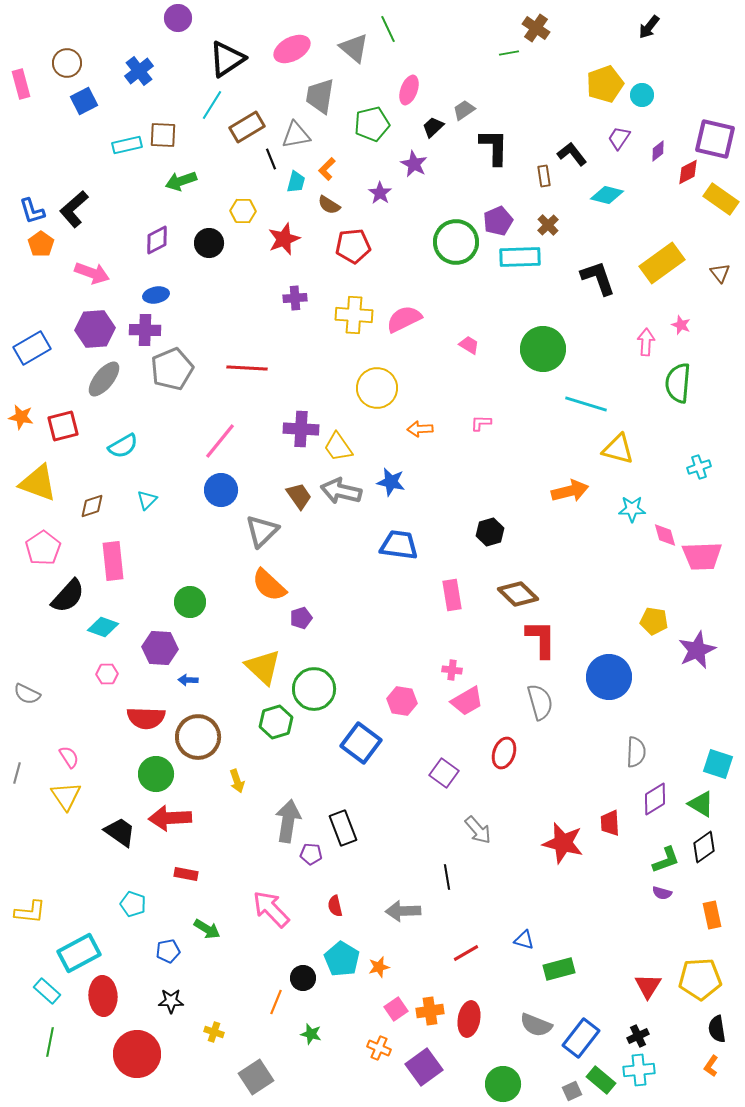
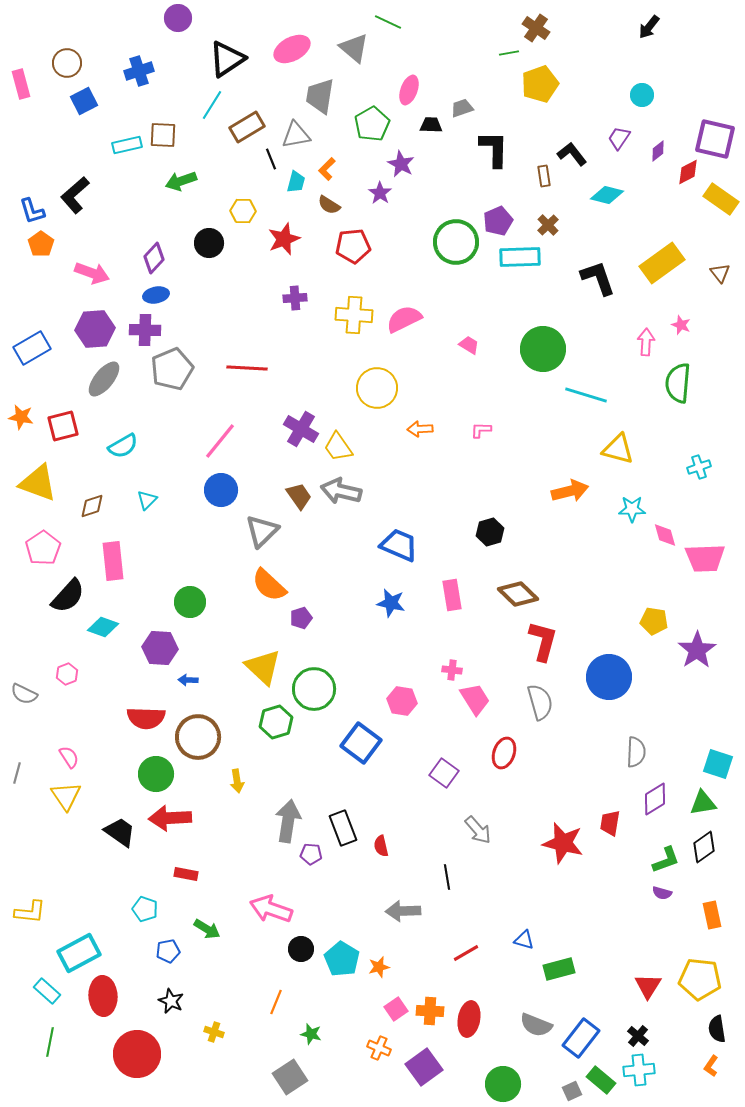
green line at (388, 29): moved 7 px up; rotated 40 degrees counterclockwise
blue cross at (139, 71): rotated 20 degrees clockwise
yellow pentagon at (605, 84): moved 65 px left
gray trapezoid at (464, 110): moved 2 px left, 2 px up; rotated 15 degrees clockwise
green pentagon at (372, 124): rotated 16 degrees counterclockwise
black trapezoid at (433, 127): moved 2 px left, 2 px up; rotated 45 degrees clockwise
black L-shape at (494, 147): moved 2 px down
purple star at (414, 164): moved 13 px left
black L-shape at (74, 209): moved 1 px right, 14 px up
purple diamond at (157, 240): moved 3 px left, 18 px down; rotated 20 degrees counterclockwise
cyan line at (586, 404): moved 9 px up
pink L-shape at (481, 423): moved 7 px down
purple cross at (301, 429): rotated 28 degrees clockwise
blue star at (391, 482): moved 121 px down
blue trapezoid at (399, 545): rotated 15 degrees clockwise
pink trapezoid at (702, 556): moved 3 px right, 2 px down
red L-shape at (541, 639): moved 2 px right, 2 px down; rotated 15 degrees clockwise
purple star at (697, 650): rotated 9 degrees counterclockwise
pink hexagon at (107, 674): moved 40 px left; rotated 20 degrees counterclockwise
gray semicircle at (27, 694): moved 3 px left
pink trapezoid at (467, 701): moved 8 px right, 2 px up; rotated 92 degrees counterclockwise
yellow arrow at (237, 781): rotated 10 degrees clockwise
green triangle at (701, 804): moved 2 px right, 1 px up; rotated 40 degrees counterclockwise
red trapezoid at (610, 823): rotated 12 degrees clockwise
cyan pentagon at (133, 904): moved 12 px right, 5 px down
red semicircle at (335, 906): moved 46 px right, 60 px up
pink arrow at (271, 909): rotated 27 degrees counterclockwise
black circle at (303, 978): moved 2 px left, 29 px up
yellow pentagon at (700, 979): rotated 9 degrees clockwise
black star at (171, 1001): rotated 25 degrees clockwise
orange cross at (430, 1011): rotated 12 degrees clockwise
black cross at (638, 1036): rotated 25 degrees counterclockwise
gray square at (256, 1077): moved 34 px right
